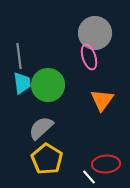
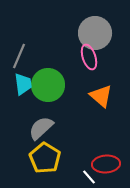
gray line: rotated 30 degrees clockwise
cyan trapezoid: moved 1 px right, 1 px down
orange triangle: moved 1 px left, 4 px up; rotated 25 degrees counterclockwise
yellow pentagon: moved 2 px left, 1 px up
